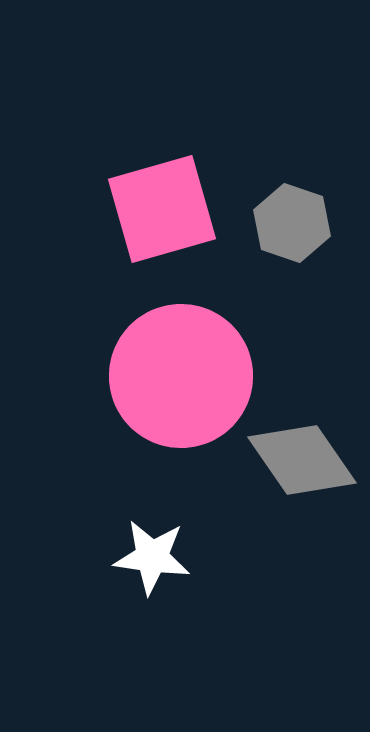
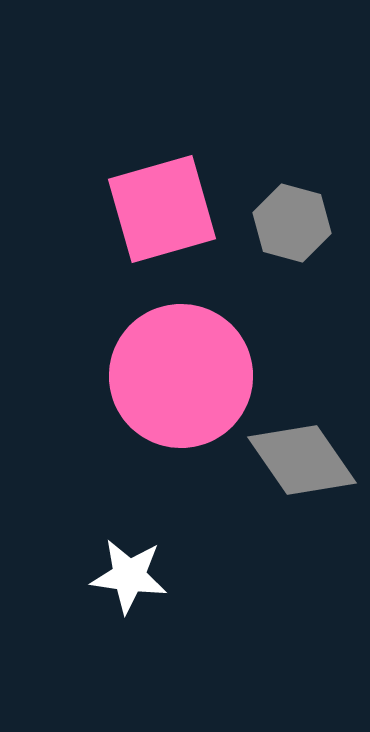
gray hexagon: rotated 4 degrees counterclockwise
white star: moved 23 px left, 19 px down
